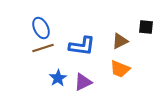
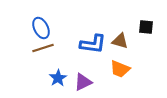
brown triangle: rotated 42 degrees clockwise
blue L-shape: moved 11 px right, 2 px up
